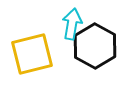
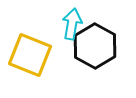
yellow square: moved 2 px left, 1 px down; rotated 36 degrees clockwise
